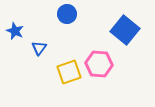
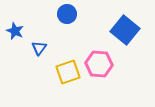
yellow square: moved 1 px left
